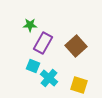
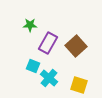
purple rectangle: moved 5 px right
